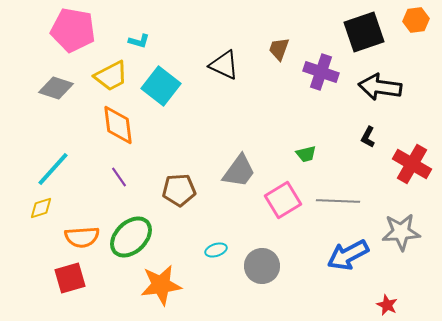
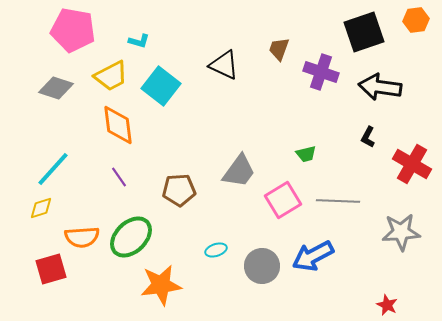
blue arrow: moved 35 px left, 1 px down
red square: moved 19 px left, 9 px up
